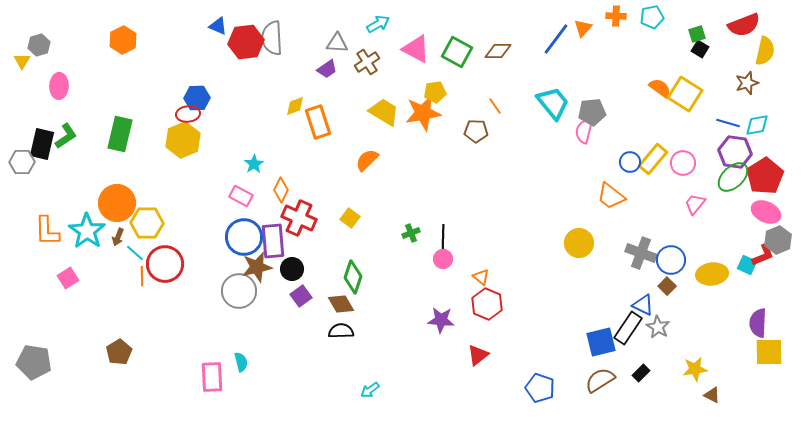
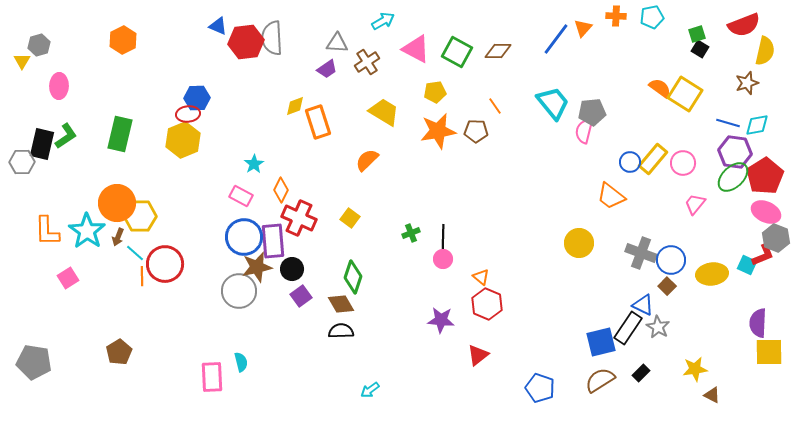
cyan arrow at (378, 24): moved 5 px right, 3 px up
orange star at (423, 113): moved 15 px right, 18 px down
yellow hexagon at (147, 223): moved 7 px left, 7 px up
gray hexagon at (778, 240): moved 2 px left, 2 px up; rotated 16 degrees counterclockwise
